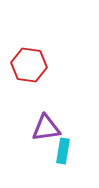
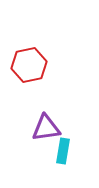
red hexagon: rotated 20 degrees counterclockwise
